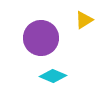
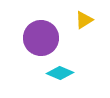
cyan diamond: moved 7 px right, 3 px up
